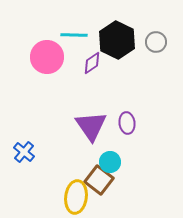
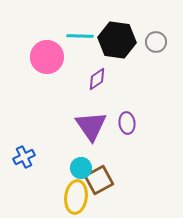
cyan line: moved 6 px right, 1 px down
black hexagon: rotated 18 degrees counterclockwise
purple diamond: moved 5 px right, 16 px down
blue cross: moved 5 px down; rotated 25 degrees clockwise
cyan circle: moved 29 px left, 6 px down
brown square: rotated 24 degrees clockwise
